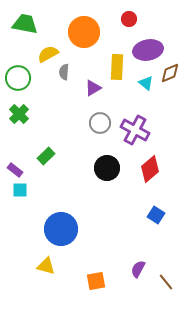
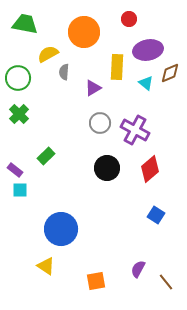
yellow triangle: rotated 18 degrees clockwise
